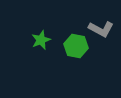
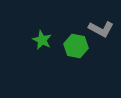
green star: moved 1 px right; rotated 24 degrees counterclockwise
